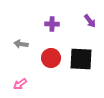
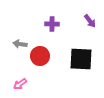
gray arrow: moved 1 px left
red circle: moved 11 px left, 2 px up
